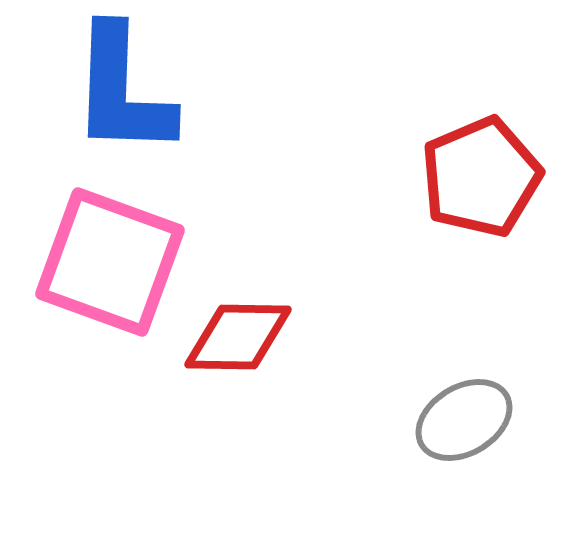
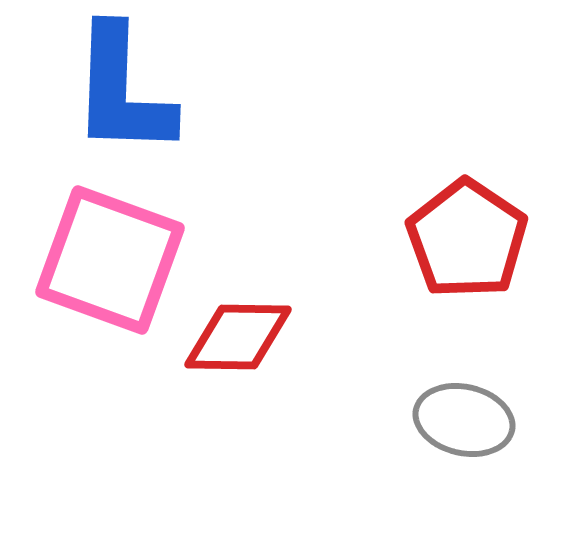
red pentagon: moved 14 px left, 62 px down; rotated 15 degrees counterclockwise
pink square: moved 2 px up
gray ellipse: rotated 44 degrees clockwise
